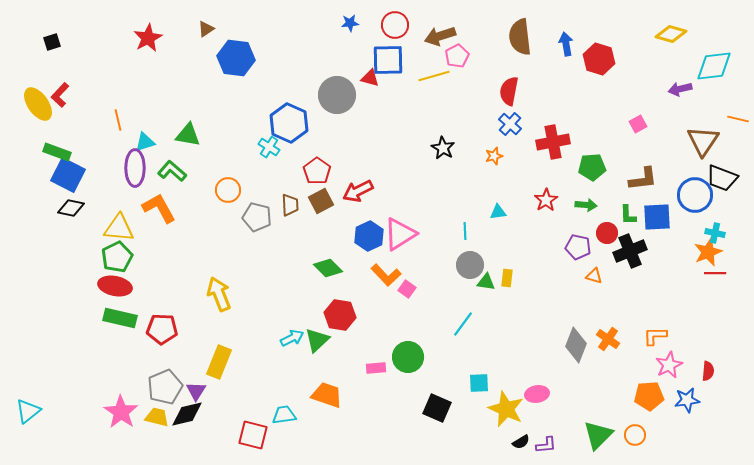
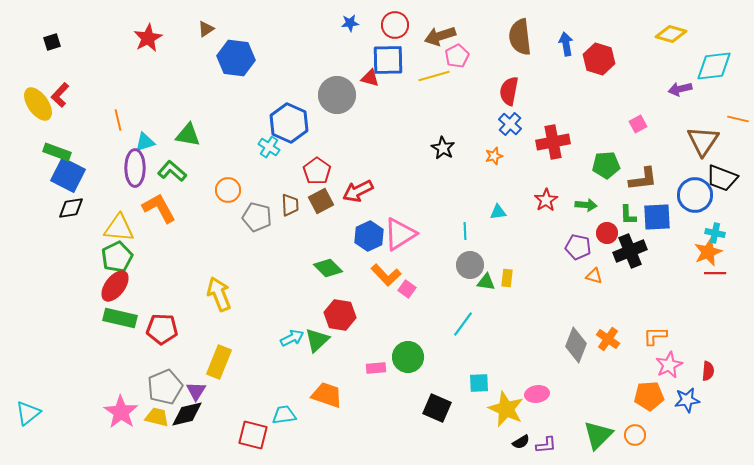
green pentagon at (592, 167): moved 14 px right, 2 px up
black diamond at (71, 208): rotated 20 degrees counterclockwise
red ellipse at (115, 286): rotated 64 degrees counterclockwise
cyan triangle at (28, 411): moved 2 px down
